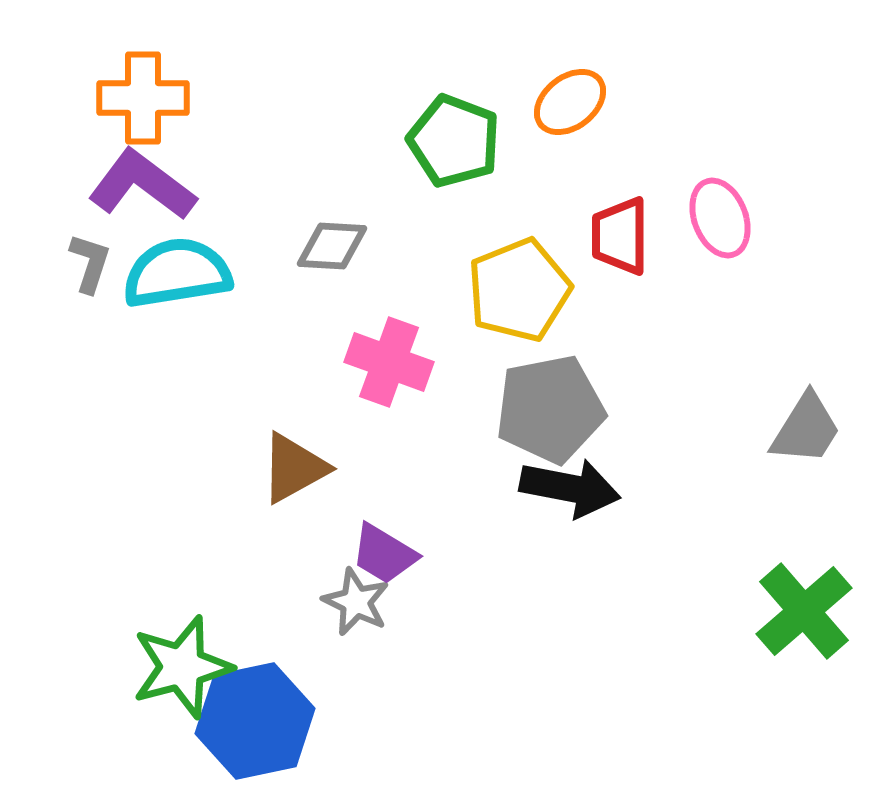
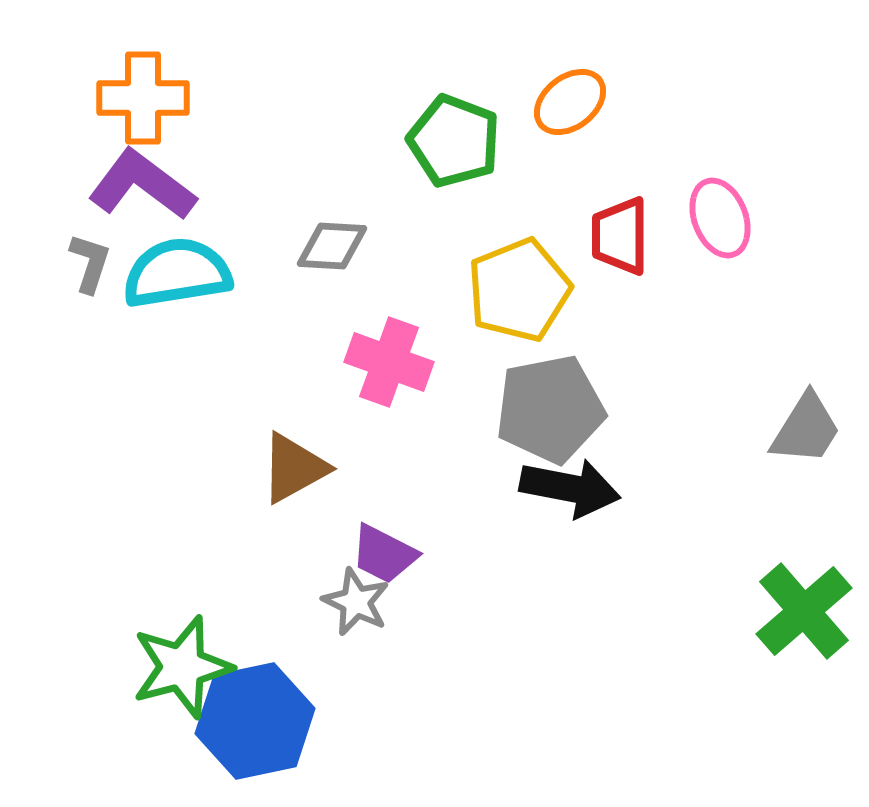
purple trapezoid: rotated 4 degrees counterclockwise
